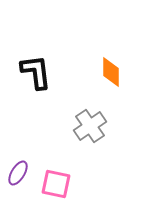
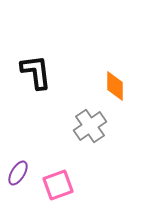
orange diamond: moved 4 px right, 14 px down
pink square: moved 2 px right, 1 px down; rotated 32 degrees counterclockwise
